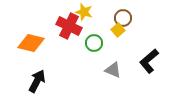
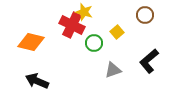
brown circle: moved 22 px right, 3 px up
red cross: moved 3 px right, 1 px up
yellow square: moved 1 px left, 2 px down
orange diamond: moved 1 px up
gray triangle: rotated 42 degrees counterclockwise
black arrow: rotated 95 degrees counterclockwise
